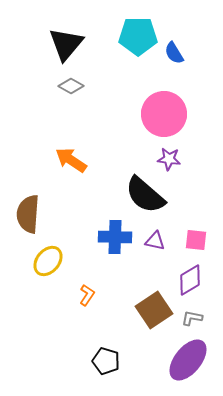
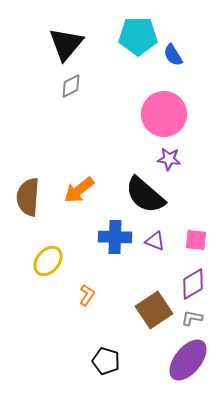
blue semicircle: moved 1 px left, 2 px down
gray diamond: rotated 55 degrees counterclockwise
orange arrow: moved 8 px right, 30 px down; rotated 72 degrees counterclockwise
brown semicircle: moved 17 px up
purple triangle: rotated 10 degrees clockwise
purple diamond: moved 3 px right, 4 px down
